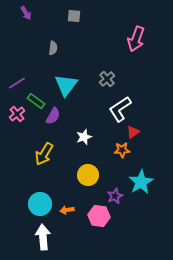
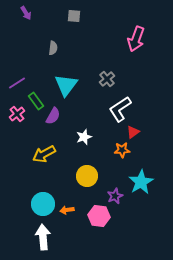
green rectangle: rotated 18 degrees clockwise
yellow arrow: rotated 30 degrees clockwise
yellow circle: moved 1 px left, 1 px down
cyan circle: moved 3 px right
